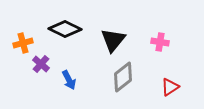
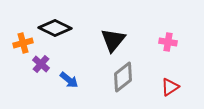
black diamond: moved 10 px left, 1 px up
pink cross: moved 8 px right
blue arrow: rotated 24 degrees counterclockwise
